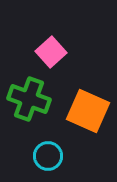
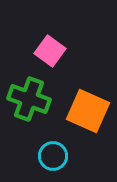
pink square: moved 1 px left, 1 px up; rotated 12 degrees counterclockwise
cyan circle: moved 5 px right
